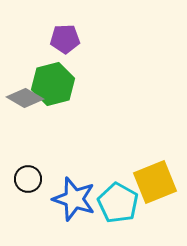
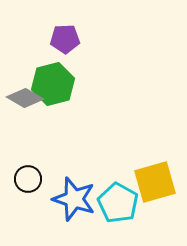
yellow square: rotated 6 degrees clockwise
